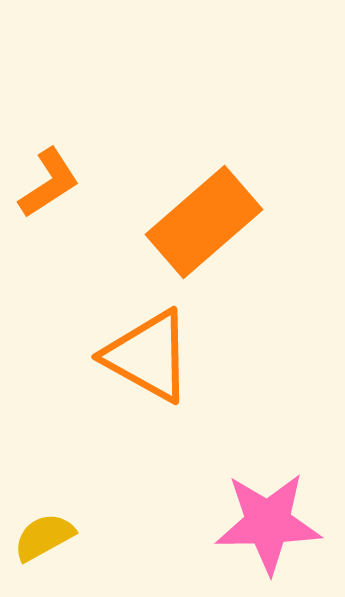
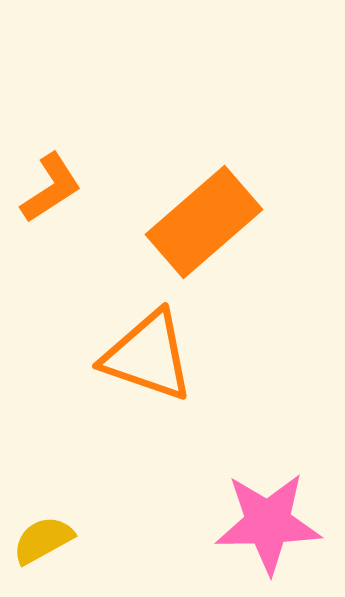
orange L-shape: moved 2 px right, 5 px down
orange triangle: rotated 10 degrees counterclockwise
yellow semicircle: moved 1 px left, 3 px down
